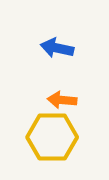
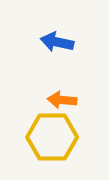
blue arrow: moved 6 px up
